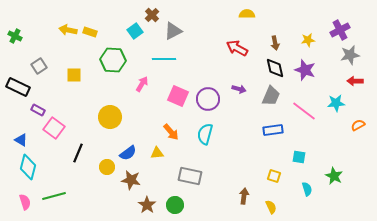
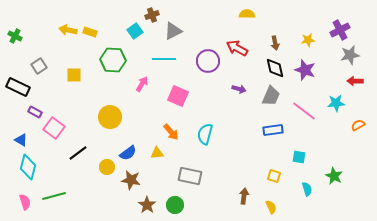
brown cross at (152, 15): rotated 24 degrees clockwise
purple circle at (208, 99): moved 38 px up
purple rectangle at (38, 110): moved 3 px left, 2 px down
black line at (78, 153): rotated 30 degrees clockwise
